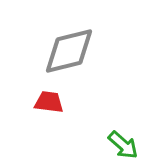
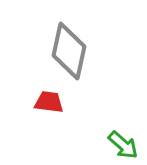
gray diamond: rotated 64 degrees counterclockwise
